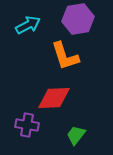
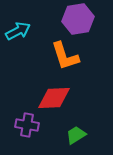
cyan arrow: moved 10 px left, 6 px down
green trapezoid: rotated 20 degrees clockwise
